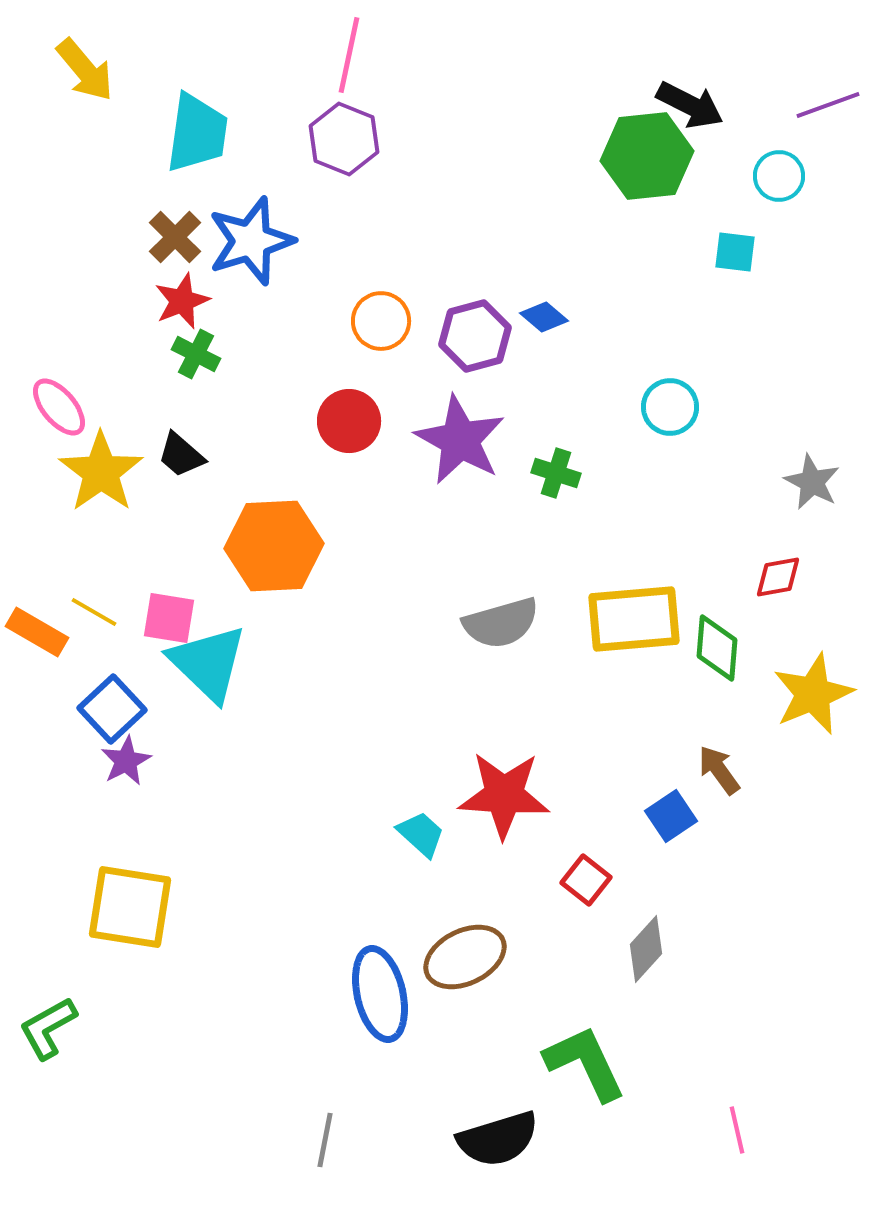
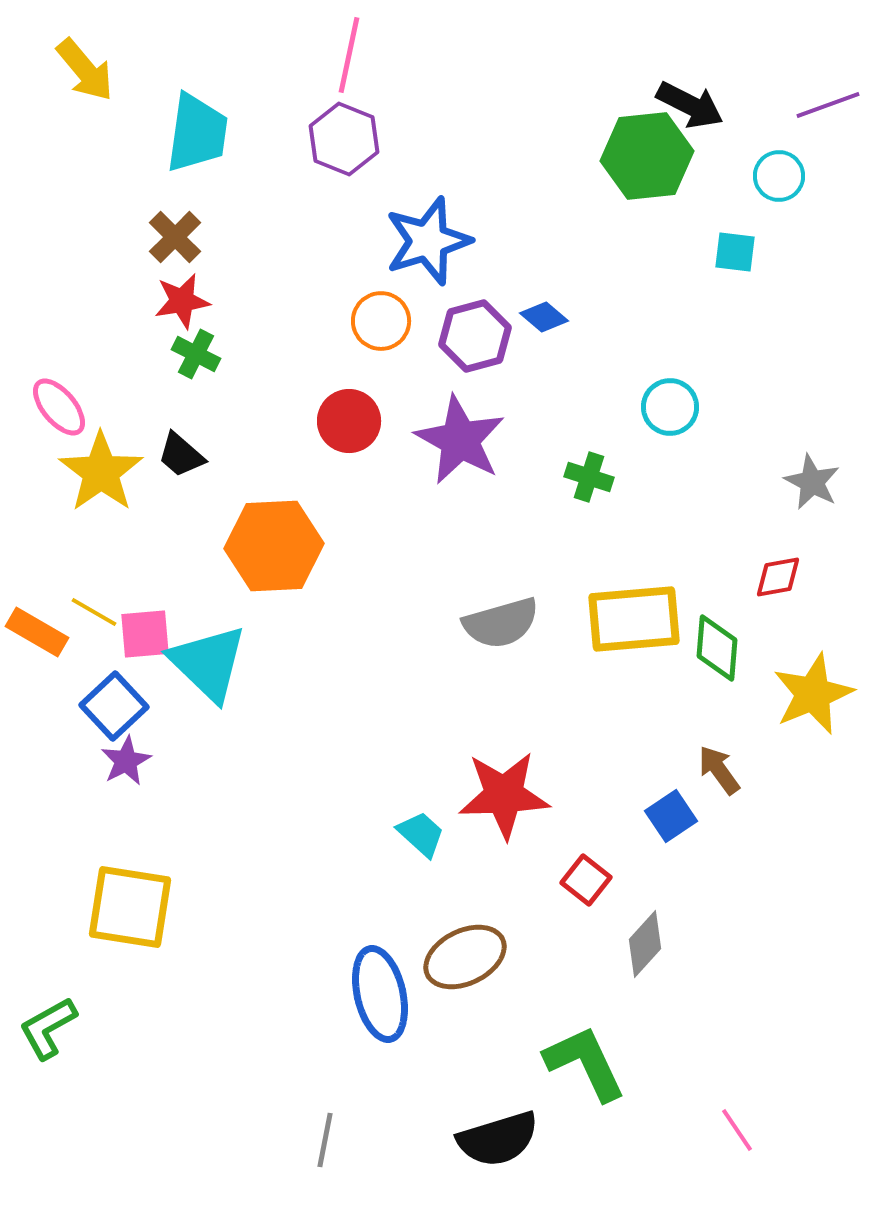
blue star at (251, 241): moved 177 px right
red star at (182, 301): rotated 12 degrees clockwise
green cross at (556, 473): moved 33 px right, 4 px down
pink square at (169, 618): moved 24 px left, 16 px down; rotated 14 degrees counterclockwise
blue square at (112, 709): moved 2 px right, 3 px up
red star at (504, 795): rotated 6 degrees counterclockwise
gray diamond at (646, 949): moved 1 px left, 5 px up
pink line at (737, 1130): rotated 21 degrees counterclockwise
